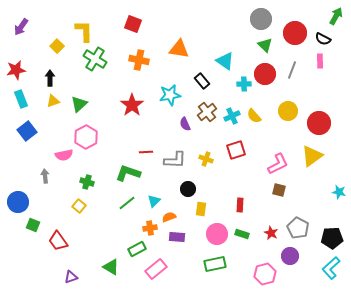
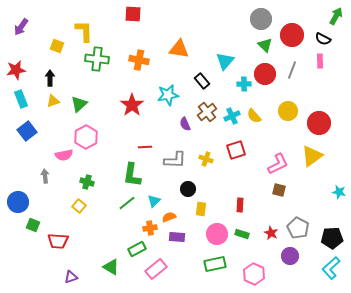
red square at (133, 24): moved 10 px up; rotated 18 degrees counterclockwise
red circle at (295, 33): moved 3 px left, 2 px down
yellow square at (57, 46): rotated 24 degrees counterclockwise
green cross at (95, 59): moved 2 px right; rotated 25 degrees counterclockwise
cyan triangle at (225, 61): rotated 36 degrees clockwise
cyan star at (170, 95): moved 2 px left
red line at (146, 152): moved 1 px left, 5 px up
green L-shape at (128, 173): moved 4 px right, 2 px down; rotated 100 degrees counterclockwise
red trapezoid at (58, 241): rotated 50 degrees counterclockwise
pink hexagon at (265, 274): moved 11 px left; rotated 20 degrees counterclockwise
